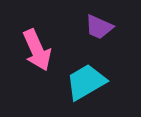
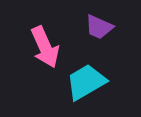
pink arrow: moved 8 px right, 3 px up
